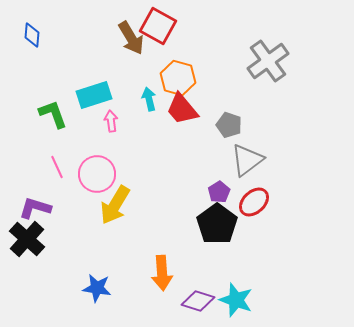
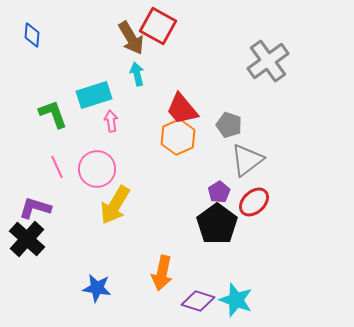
orange hexagon: moved 59 px down; rotated 20 degrees clockwise
cyan arrow: moved 12 px left, 25 px up
pink circle: moved 5 px up
orange arrow: rotated 16 degrees clockwise
